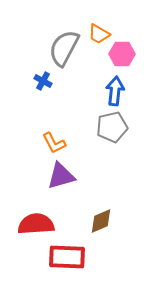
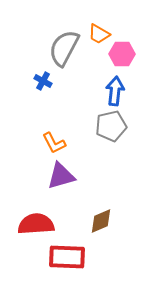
gray pentagon: moved 1 px left, 1 px up
